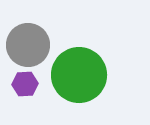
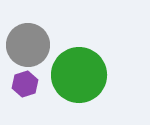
purple hexagon: rotated 15 degrees counterclockwise
